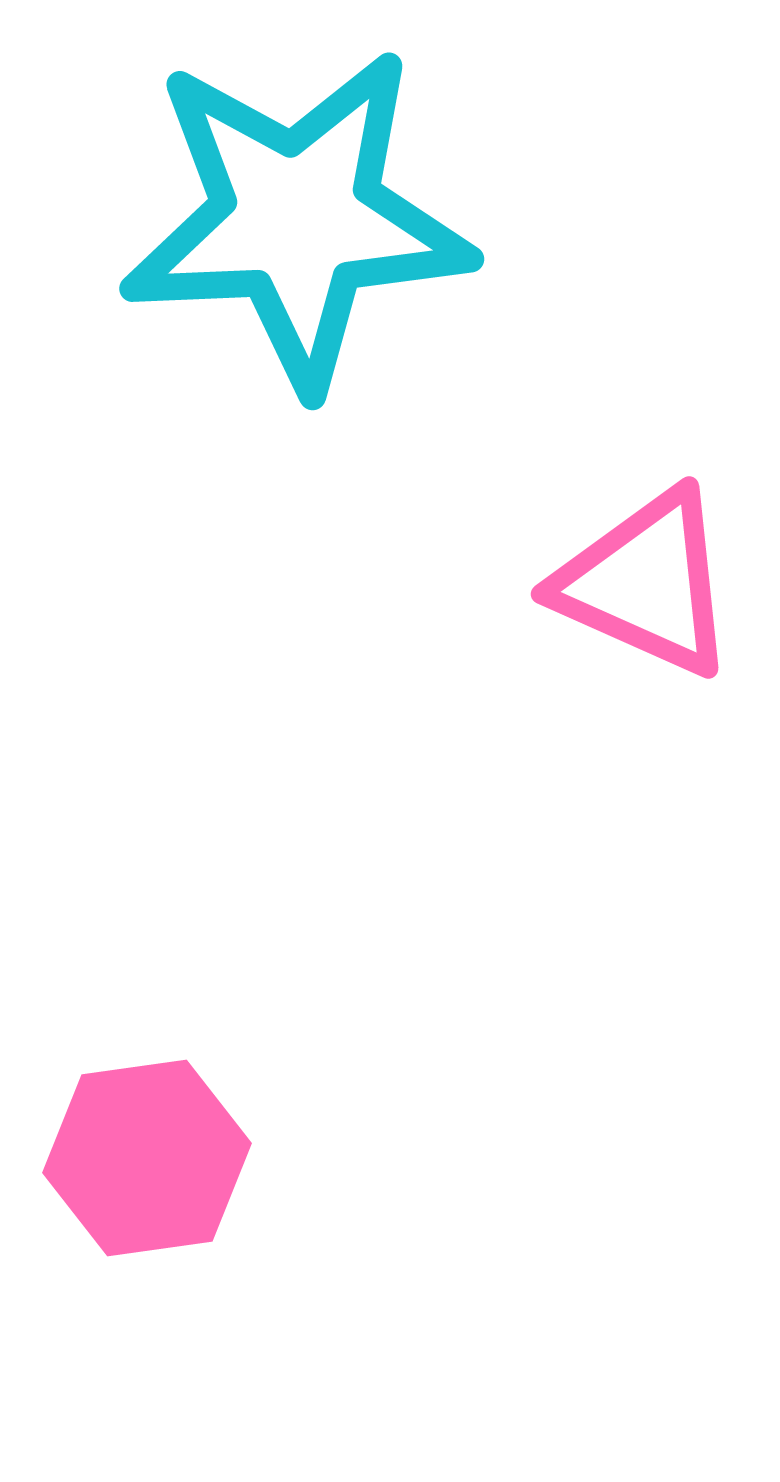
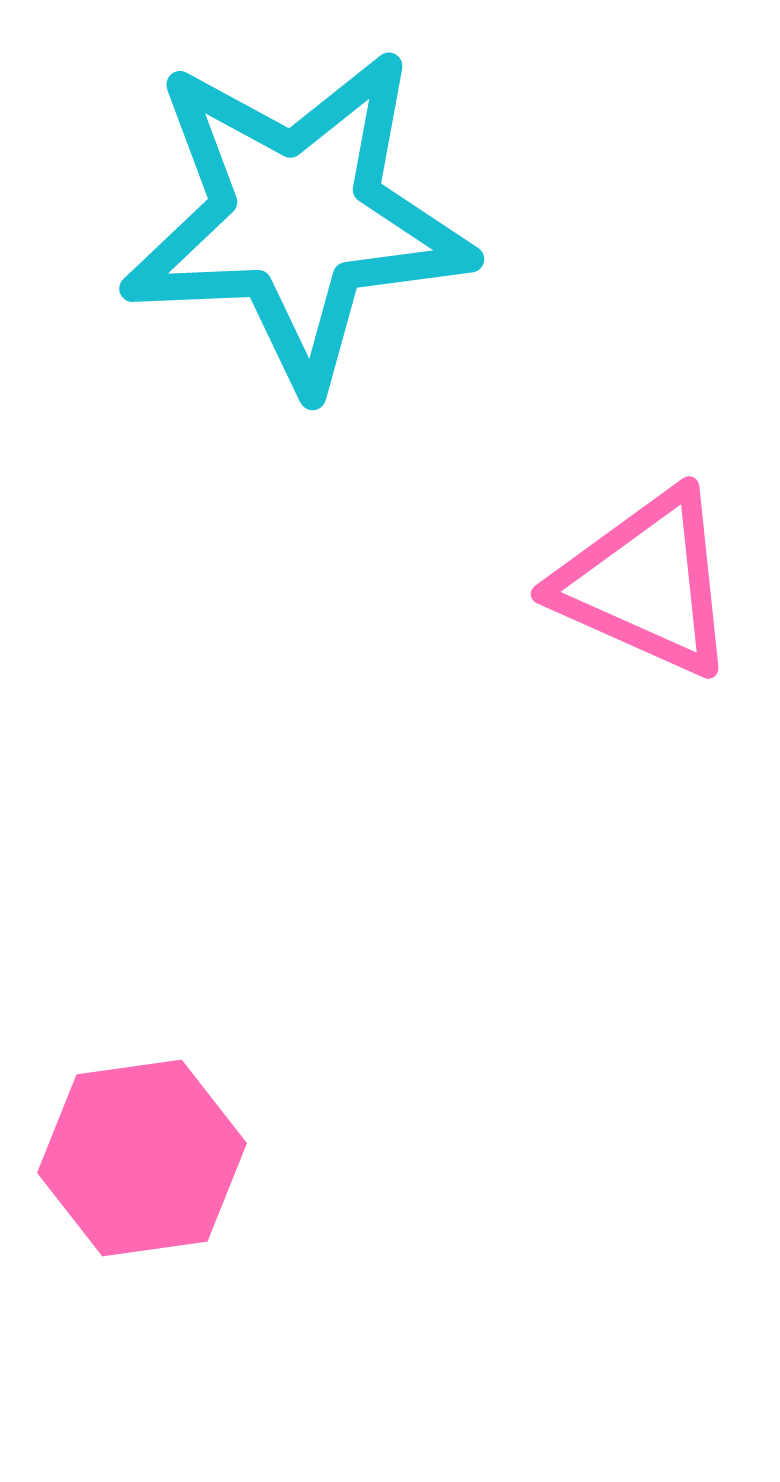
pink hexagon: moved 5 px left
